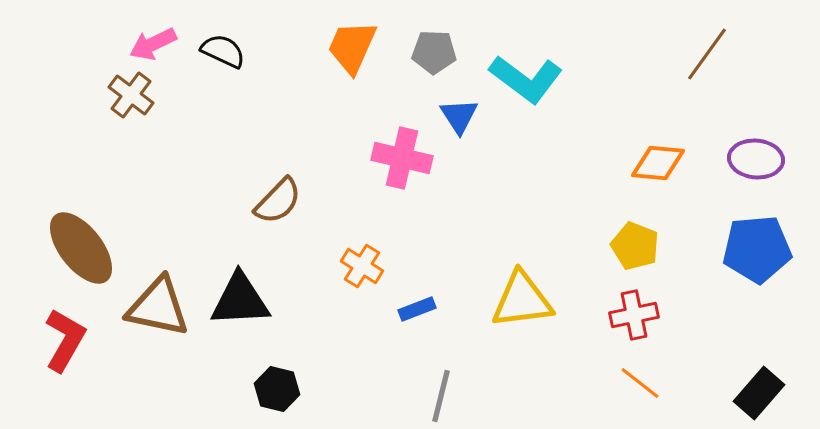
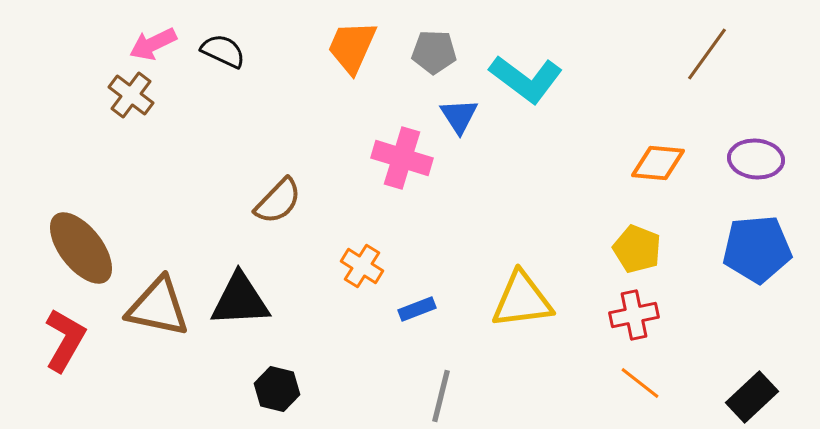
pink cross: rotated 4 degrees clockwise
yellow pentagon: moved 2 px right, 3 px down
black rectangle: moved 7 px left, 4 px down; rotated 6 degrees clockwise
